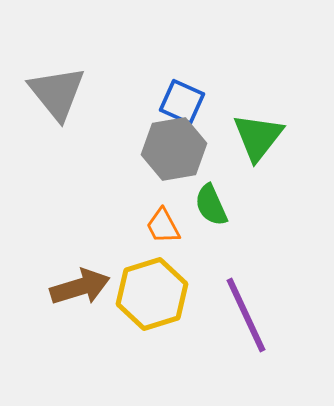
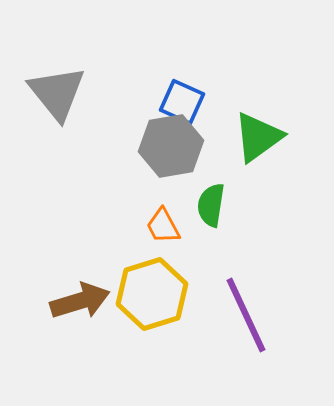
green triangle: rotated 16 degrees clockwise
gray hexagon: moved 3 px left, 3 px up
green semicircle: rotated 33 degrees clockwise
brown arrow: moved 14 px down
